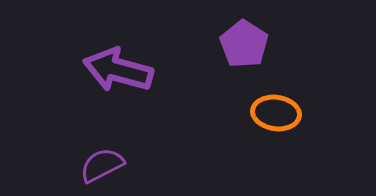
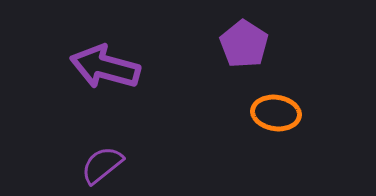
purple arrow: moved 13 px left, 3 px up
purple semicircle: rotated 12 degrees counterclockwise
